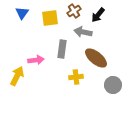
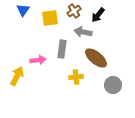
blue triangle: moved 1 px right, 3 px up
pink arrow: moved 2 px right
